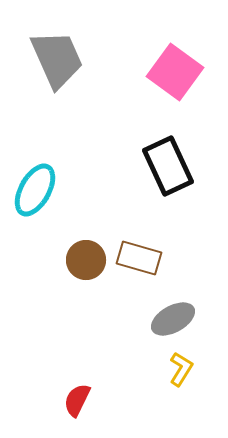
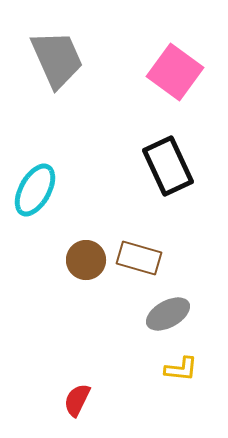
gray ellipse: moved 5 px left, 5 px up
yellow L-shape: rotated 64 degrees clockwise
